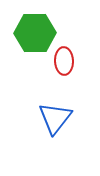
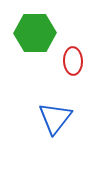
red ellipse: moved 9 px right
